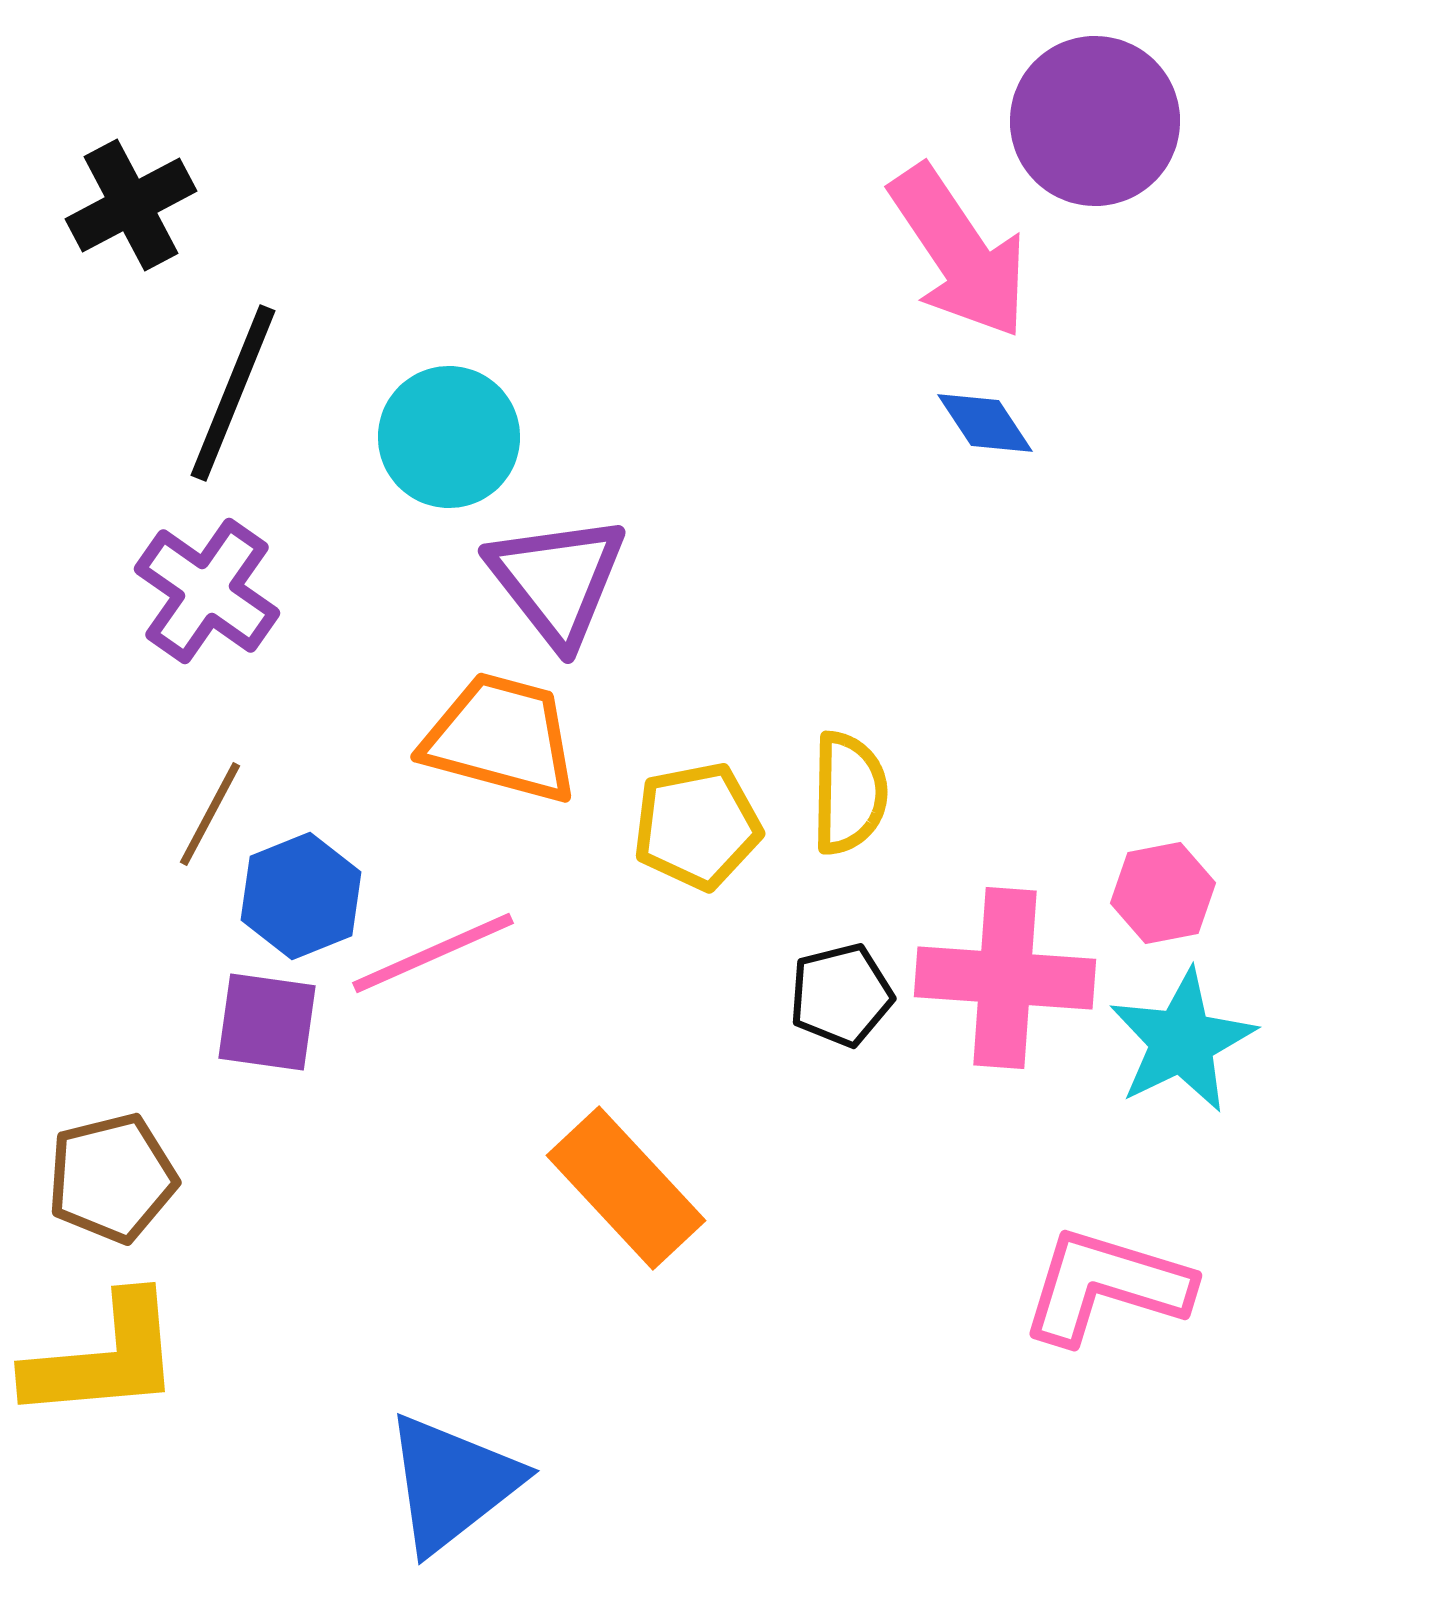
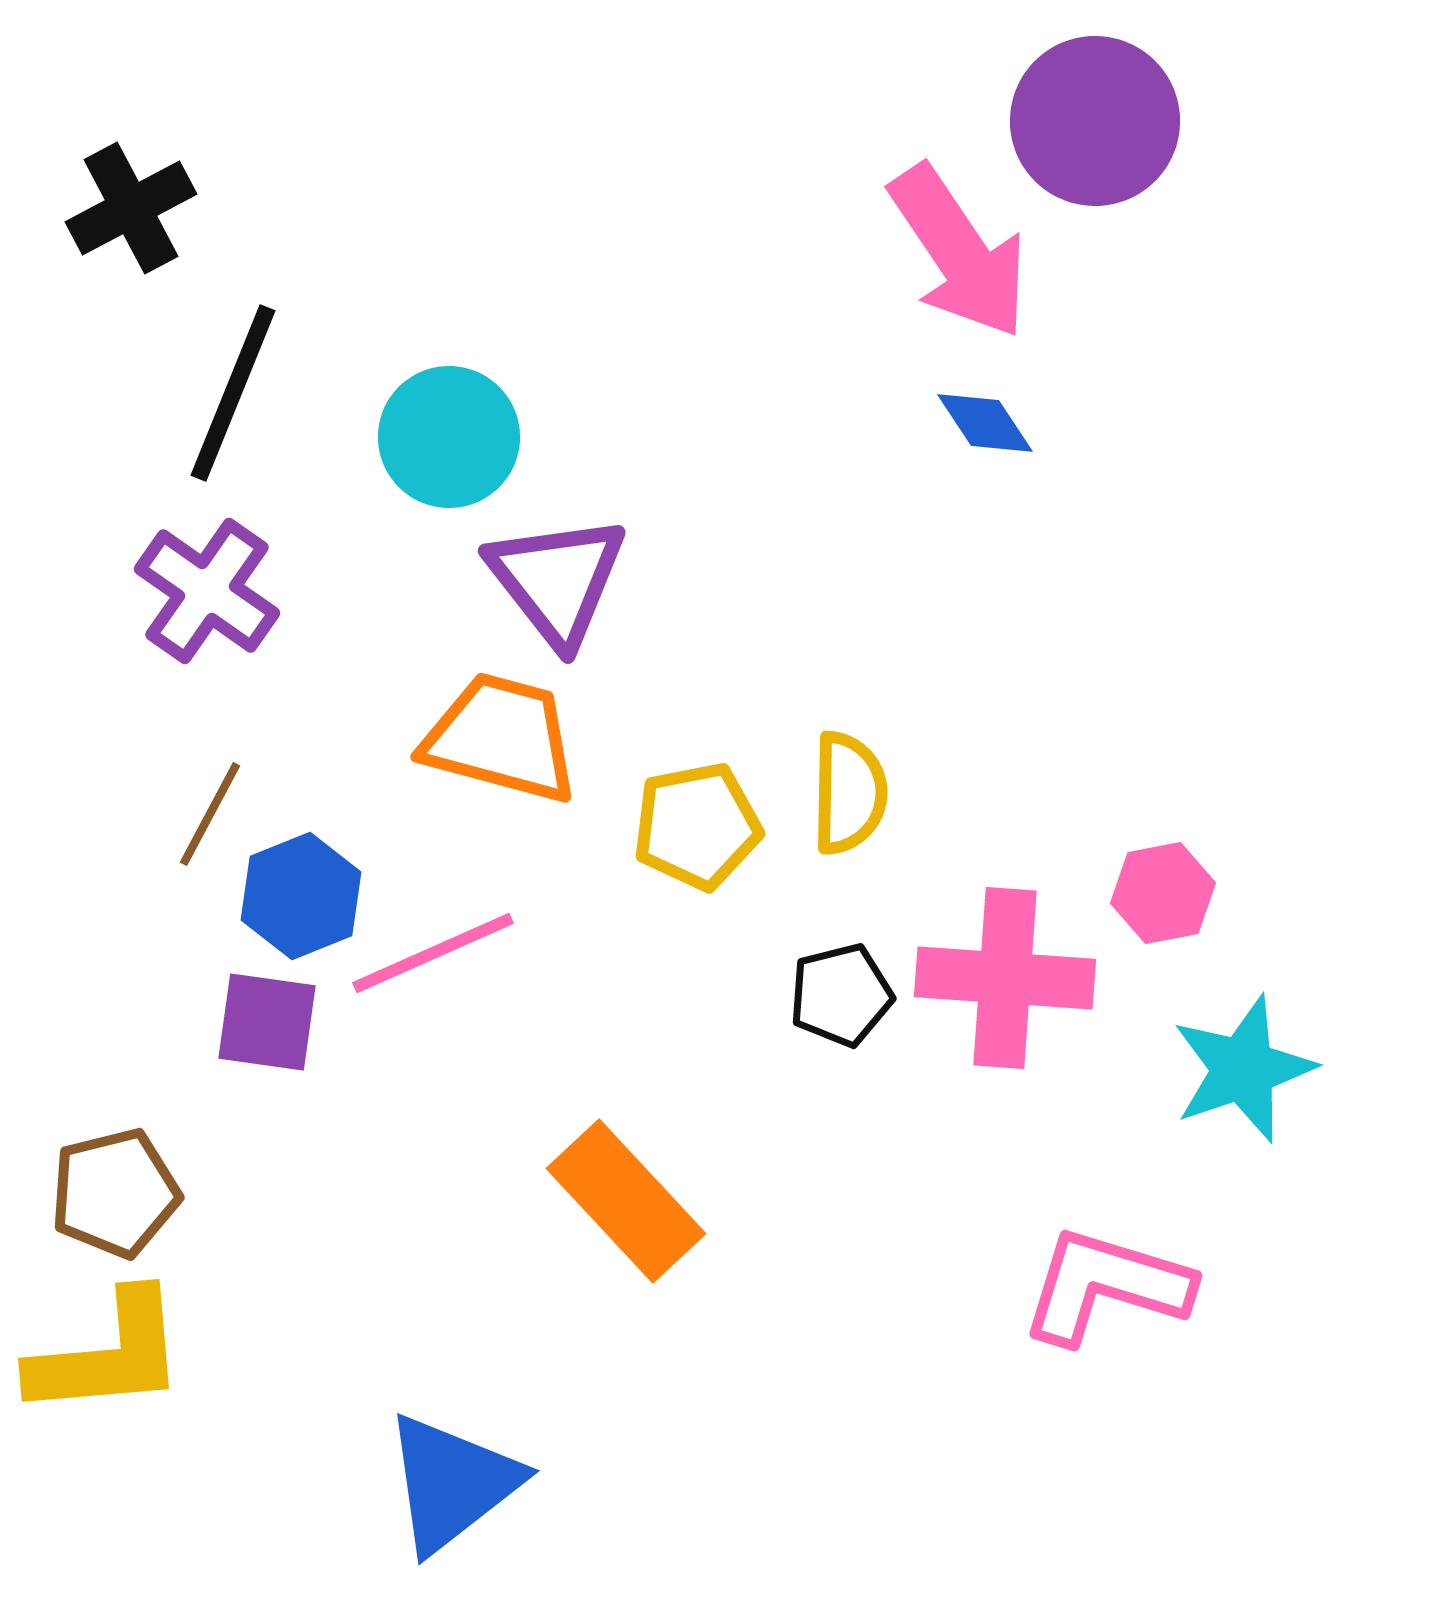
black cross: moved 3 px down
cyan star: moved 61 px right, 28 px down; rotated 7 degrees clockwise
brown pentagon: moved 3 px right, 15 px down
orange rectangle: moved 13 px down
yellow L-shape: moved 4 px right, 3 px up
